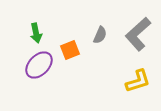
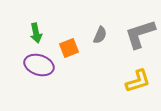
gray L-shape: moved 2 px right; rotated 24 degrees clockwise
orange square: moved 1 px left, 2 px up
purple ellipse: rotated 64 degrees clockwise
